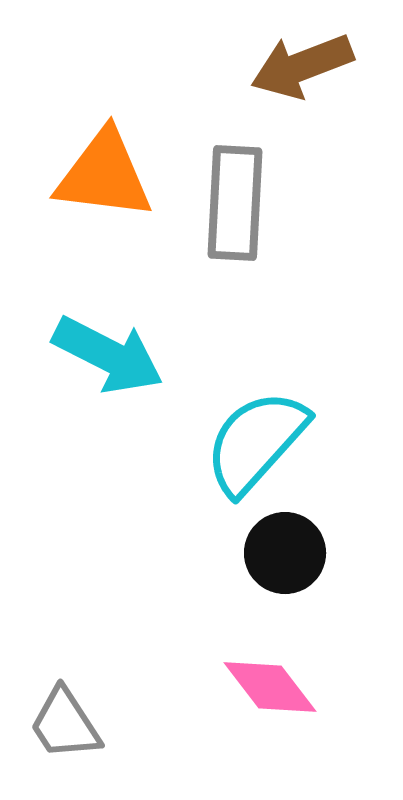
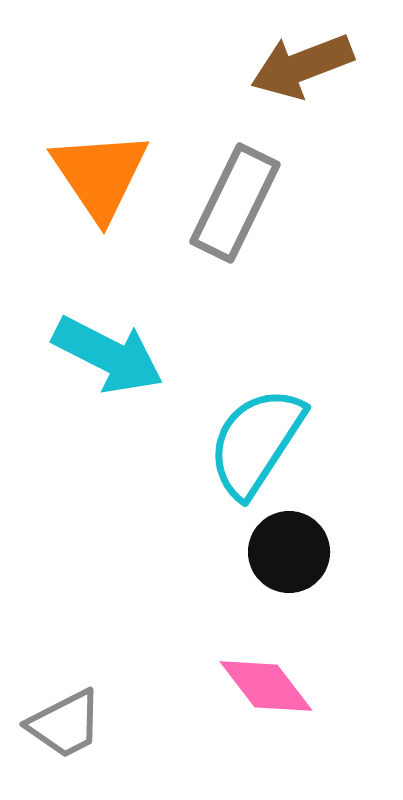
orange triangle: moved 4 px left; rotated 49 degrees clockwise
gray rectangle: rotated 23 degrees clockwise
cyan semicircle: rotated 9 degrees counterclockwise
black circle: moved 4 px right, 1 px up
pink diamond: moved 4 px left, 1 px up
gray trapezoid: rotated 84 degrees counterclockwise
